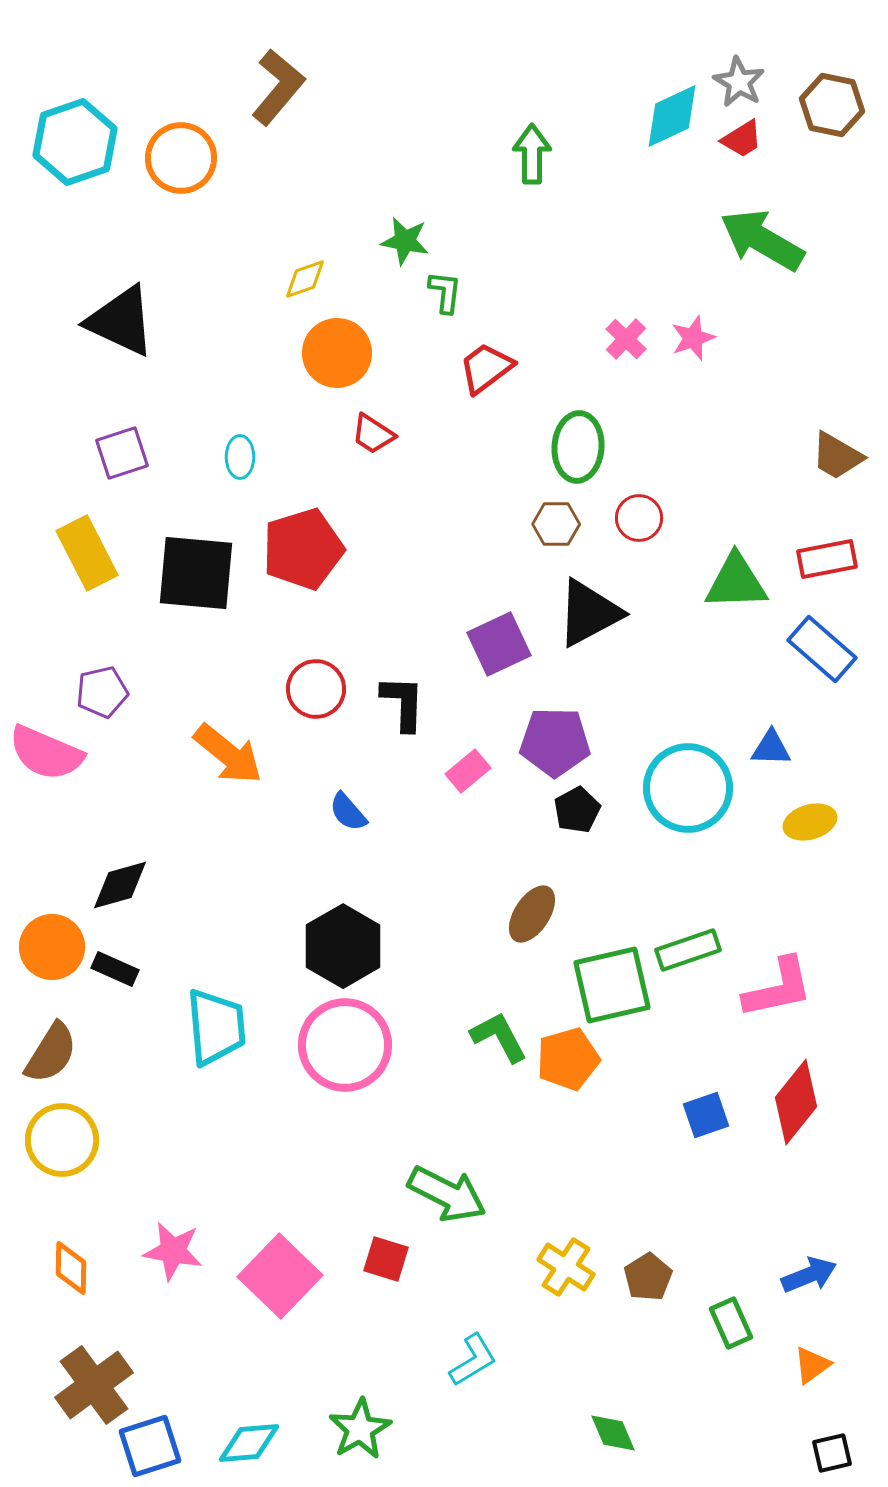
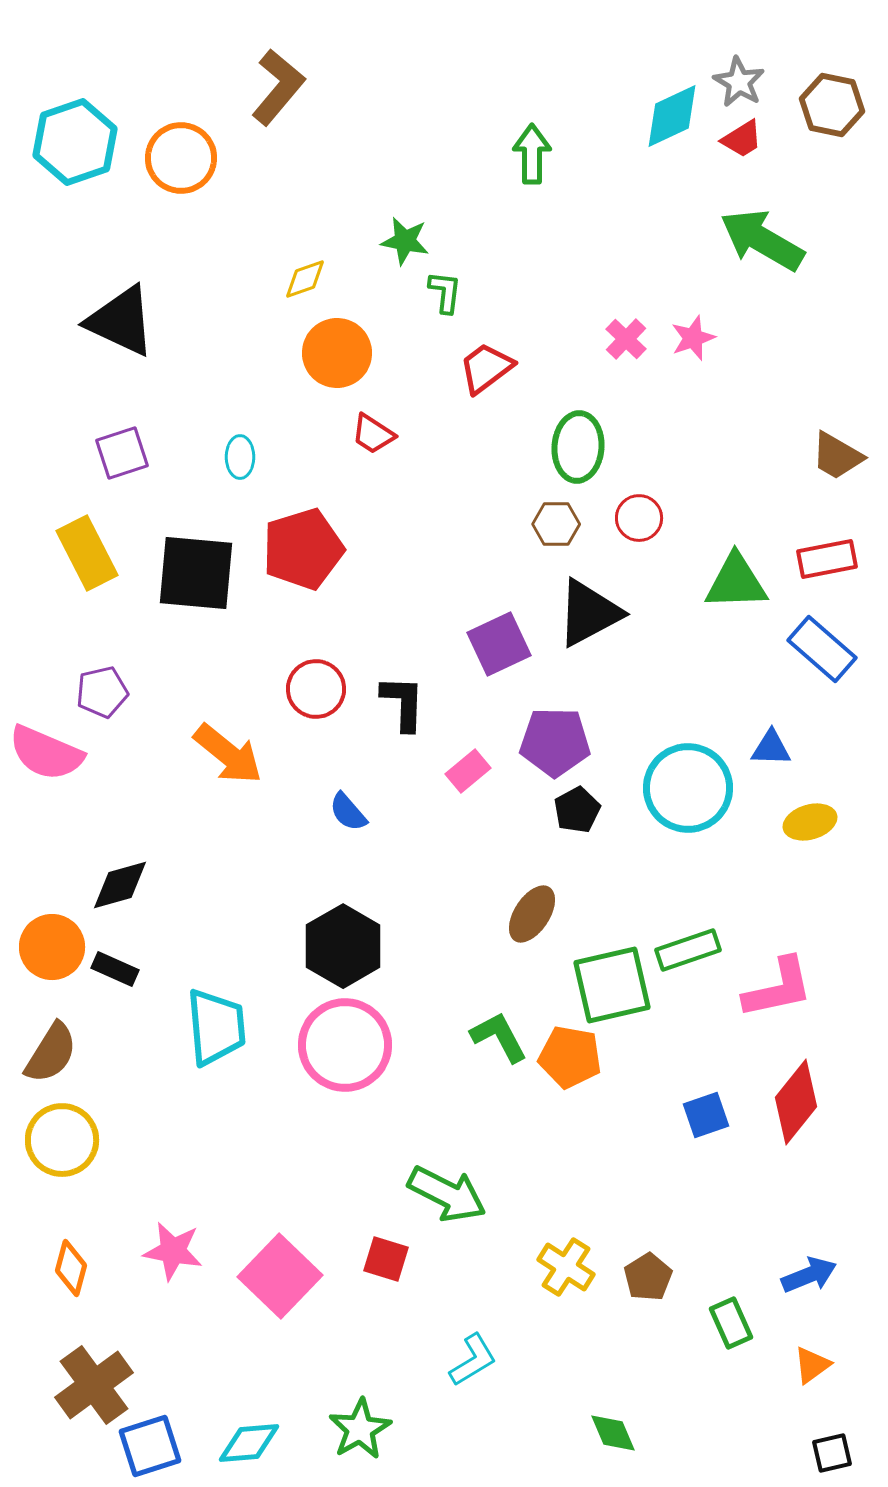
orange pentagon at (568, 1059): moved 2 px right, 2 px up; rotated 26 degrees clockwise
orange diamond at (71, 1268): rotated 14 degrees clockwise
